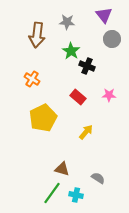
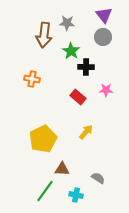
gray star: moved 1 px down
brown arrow: moved 7 px right
gray circle: moved 9 px left, 2 px up
black cross: moved 1 px left, 1 px down; rotated 21 degrees counterclockwise
orange cross: rotated 21 degrees counterclockwise
pink star: moved 3 px left, 5 px up
yellow pentagon: moved 21 px down
brown triangle: rotated 14 degrees counterclockwise
green line: moved 7 px left, 2 px up
